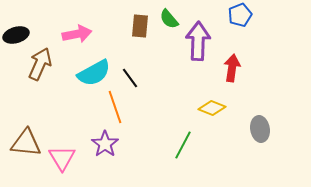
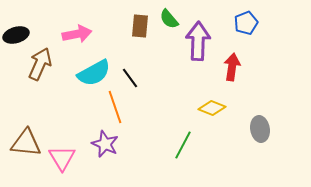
blue pentagon: moved 6 px right, 8 px down
red arrow: moved 1 px up
purple star: rotated 12 degrees counterclockwise
